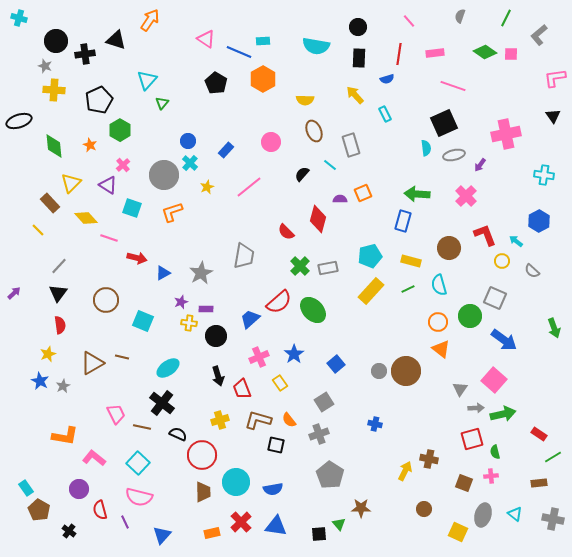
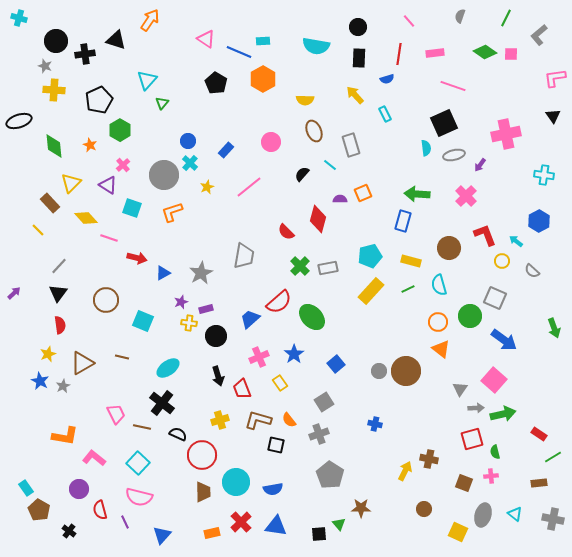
purple rectangle at (206, 309): rotated 16 degrees counterclockwise
green ellipse at (313, 310): moved 1 px left, 7 px down
brown triangle at (92, 363): moved 10 px left
